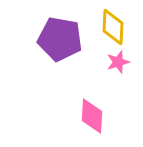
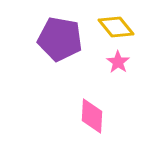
yellow diamond: moved 3 px right; rotated 42 degrees counterclockwise
pink star: rotated 20 degrees counterclockwise
